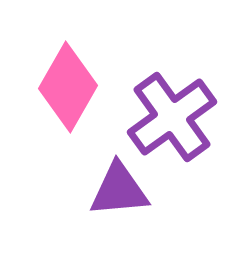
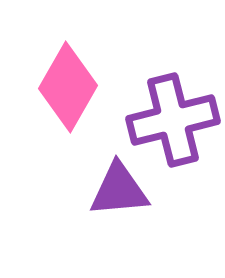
purple cross: moved 1 px right, 3 px down; rotated 22 degrees clockwise
